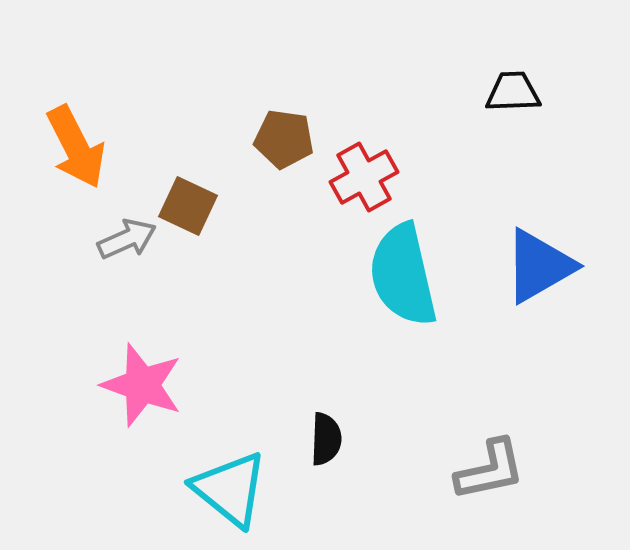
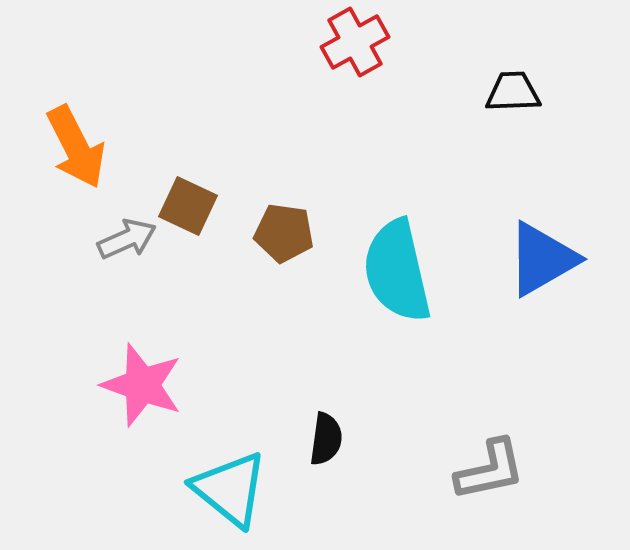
brown pentagon: moved 94 px down
red cross: moved 9 px left, 135 px up
blue triangle: moved 3 px right, 7 px up
cyan semicircle: moved 6 px left, 4 px up
black semicircle: rotated 6 degrees clockwise
